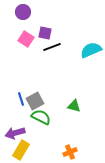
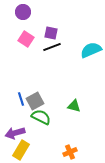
purple square: moved 6 px right
